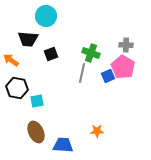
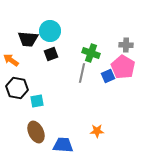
cyan circle: moved 4 px right, 15 px down
